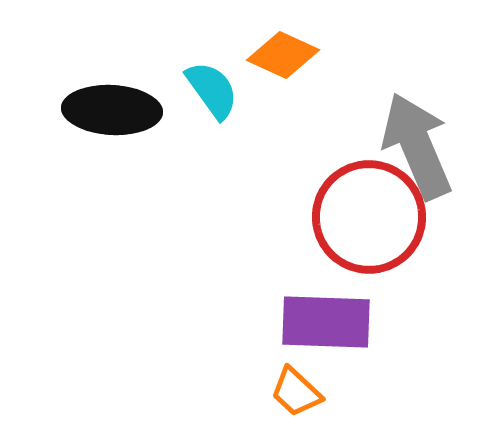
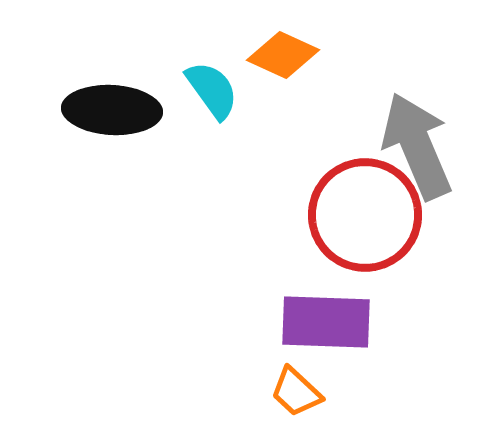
red circle: moved 4 px left, 2 px up
